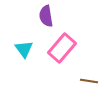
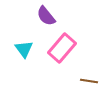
purple semicircle: rotated 30 degrees counterclockwise
